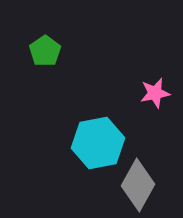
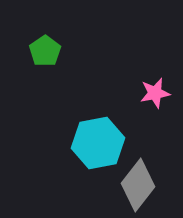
gray diamond: rotated 9 degrees clockwise
